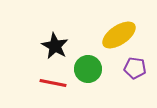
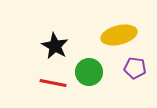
yellow ellipse: rotated 20 degrees clockwise
green circle: moved 1 px right, 3 px down
